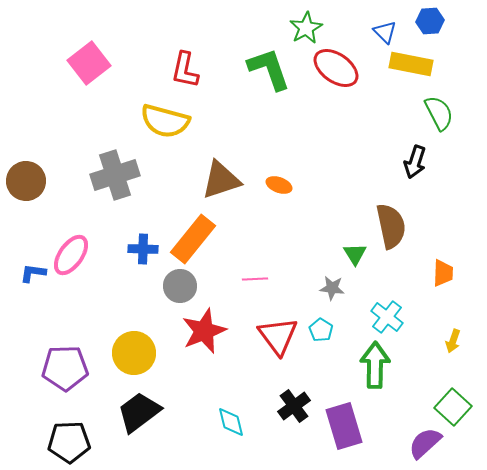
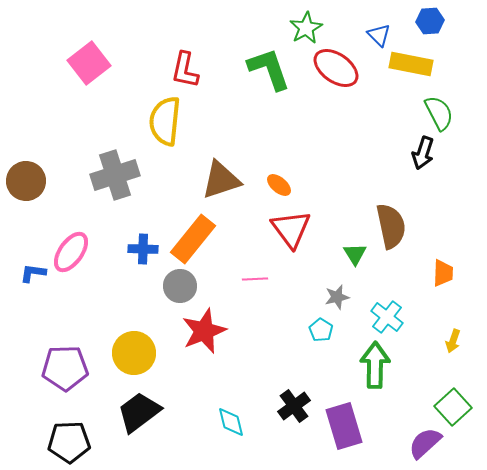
blue triangle: moved 6 px left, 3 px down
yellow semicircle: rotated 81 degrees clockwise
black arrow: moved 8 px right, 9 px up
orange ellipse: rotated 20 degrees clockwise
pink ellipse: moved 3 px up
gray star: moved 5 px right, 9 px down; rotated 20 degrees counterclockwise
red triangle: moved 13 px right, 107 px up
green square: rotated 6 degrees clockwise
